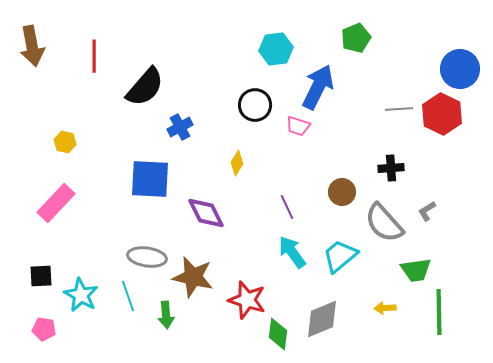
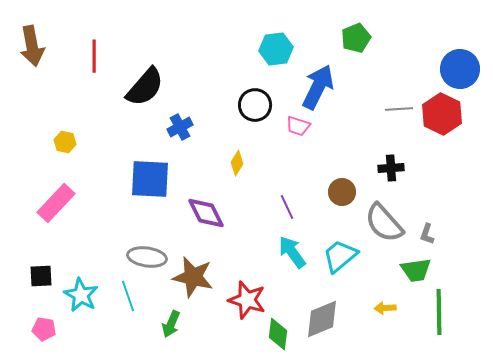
gray L-shape: moved 23 px down; rotated 40 degrees counterclockwise
green arrow: moved 5 px right, 9 px down; rotated 28 degrees clockwise
